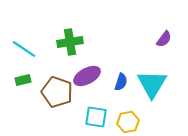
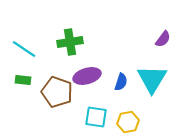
purple semicircle: moved 1 px left
purple ellipse: rotated 12 degrees clockwise
green rectangle: rotated 21 degrees clockwise
cyan triangle: moved 5 px up
